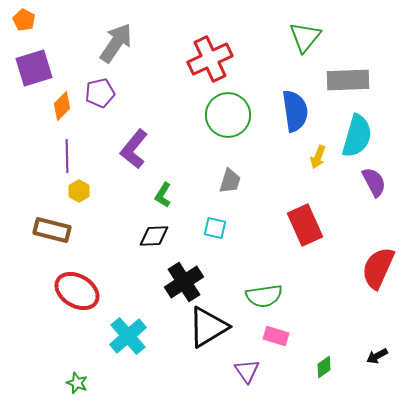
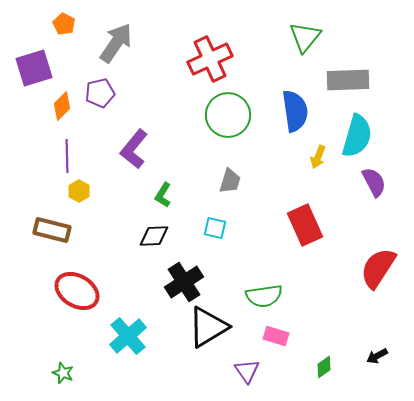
orange pentagon: moved 40 px right, 4 px down
red semicircle: rotated 9 degrees clockwise
green star: moved 14 px left, 10 px up
